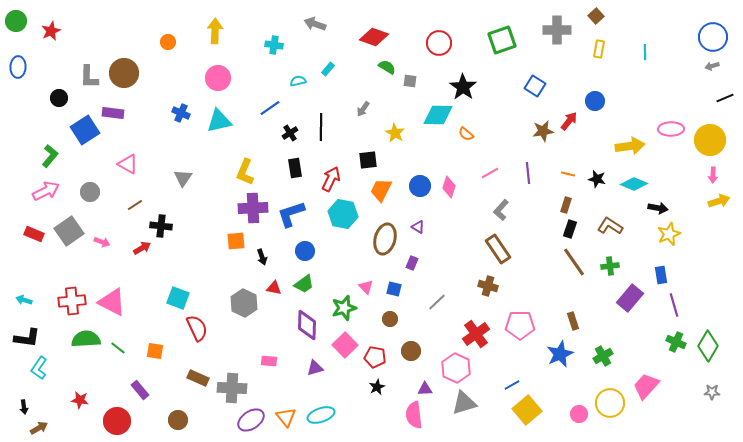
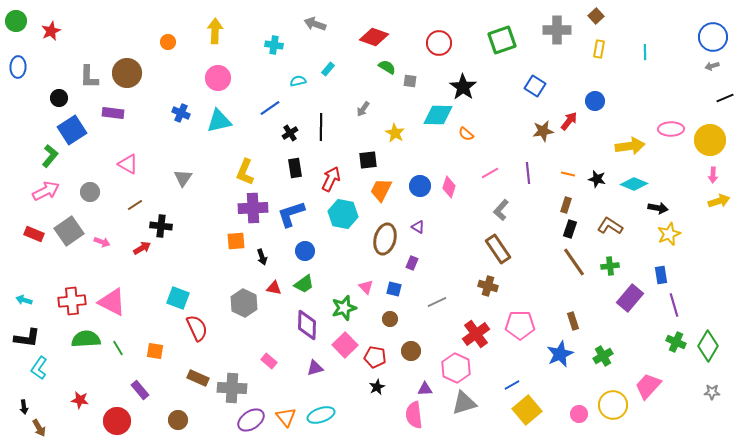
brown circle at (124, 73): moved 3 px right
blue square at (85, 130): moved 13 px left
gray line at (437, 302): rotated 18 degrees clockwise
green line at (118, 348): rotated 21 degrees clockwise
pink rectangle at (269, 361): rotated 35 degrees clockwise
pink trapezoid at (646, 386): moved 2 px right
yellow circle at (610, 403): moved 3 px right, 2 px down
brown arrow at (39, 428): rotated 90 degrees clockwise
